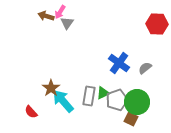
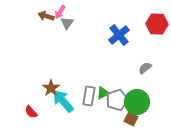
blue cross: moved 28 px up; rotated 15 degrees clockwise
